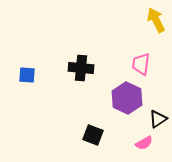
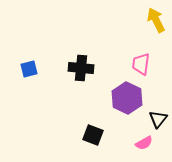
blue square: moved 2 px right, 6 px up; rotated 18 degrees counterclockwise
black triangle: rotated 18 degrees counterclockwise
